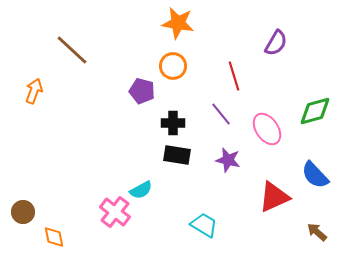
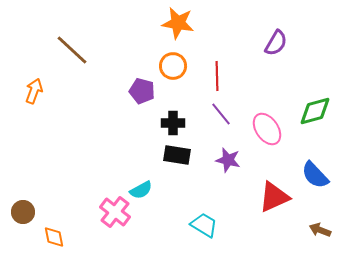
red line: moved 17 px left; rotated 16 degrees clockwise
brown arrow: moved 3 px right, 2 px up; rotated 20 degrees counterclockwise
